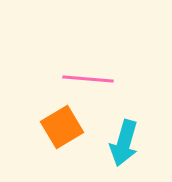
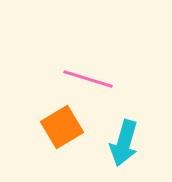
pink line: rotated 12 degrees clockwise
